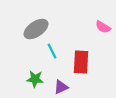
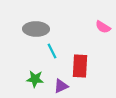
gray ellipse: rotated 35 degrees clockwise
red rectangle: moved 1 px left, 4 px down
purple triangle: moved 1 px up
